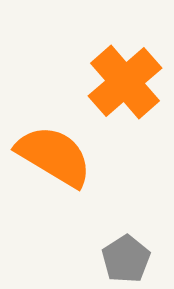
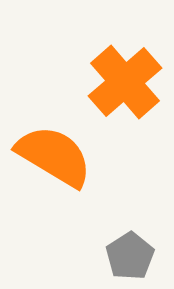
gray pentagon: moved 4 px right, 3 px up
